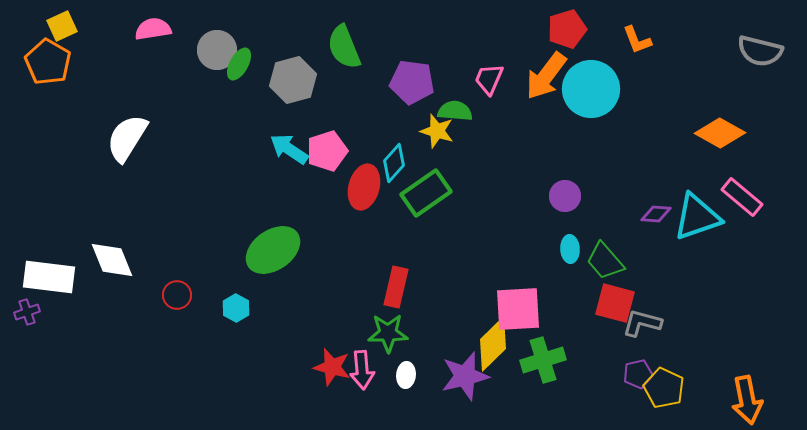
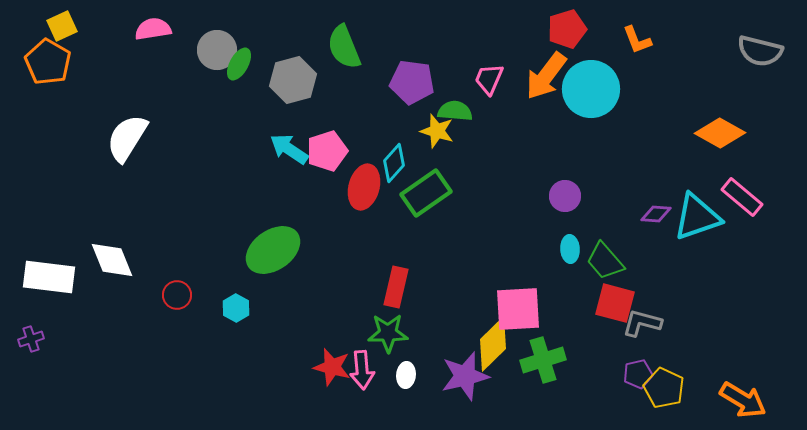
purple cross at (27, 312): moved 4 px right, 27 px down
orange arrow at (747, 400): moved 4 px left; rotated 48 degrees counterclockwise
